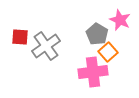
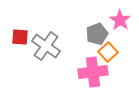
pink star: rotated 10 degrees clockwise
gray pentagon: rotated 20 degrees clockwise
gray cross: rotated 20 degrees counterclockwise
